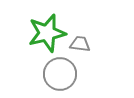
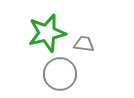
gray trapezoid: moved 4 px right
